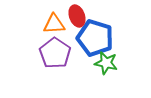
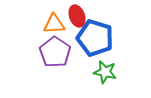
purple pentagon: moved 1 px up
green star: moved 1 px left, 9 px down
